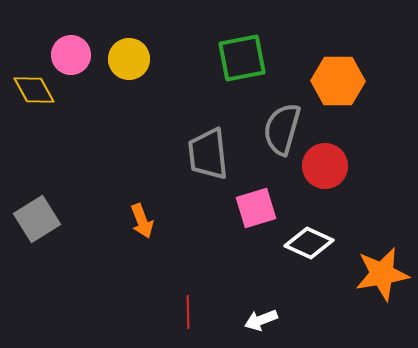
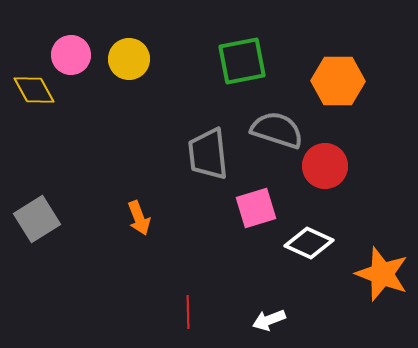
green square: moved 3 px down
gray semicircle: moved 5 px left, 1 px down; rotated 92 degrees clockwise
orange arrow: moved 3 px left, 3 px up
orange star: rotated 30 degrees clockwise
white arrow: moved 8 px right
